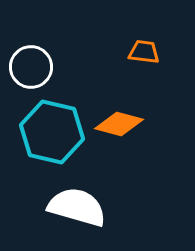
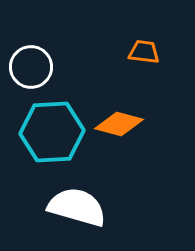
cyan hexagon: rotated 16 degrees counterclockwise
